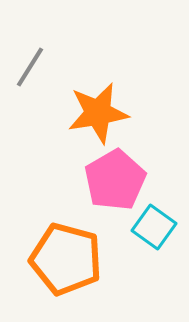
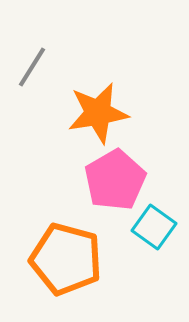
gray line: moved 2 px right
